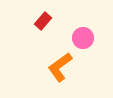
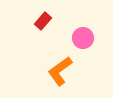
orange L-shape: moved 4 px down
